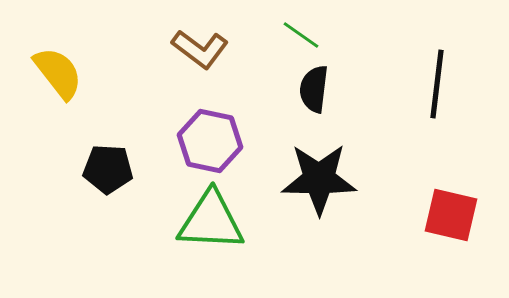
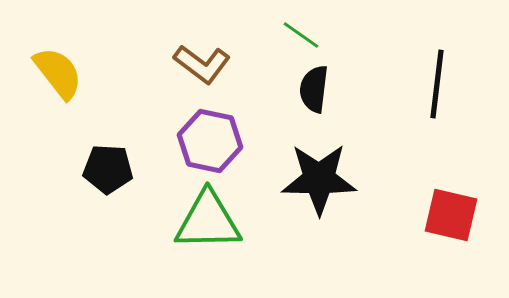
brown L-shape: moved 2 px right, 15 px down
green triangle: moved 3 px left; rotated 4 degrees counterclockwise
